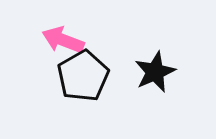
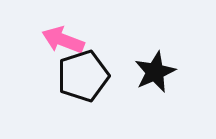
black pentagon: rotated 12 degrees clockwise
